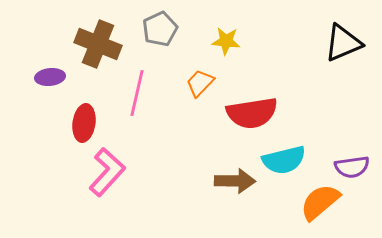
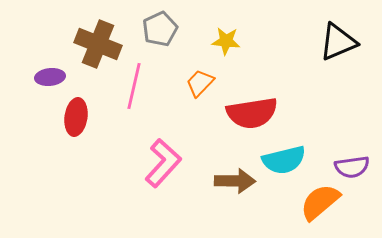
black triangle: moved 5 px left, 1 px up
pink line: moved 3 px left, 7 px up
red ellipse: moved 8 px left, 6 px up
pink L-shape: moved 56 px right, 9 px up
